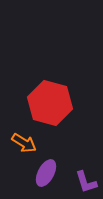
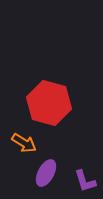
red hexagon: moved 1 px left
purple L-shape: moved 1 px left, 1 px up
